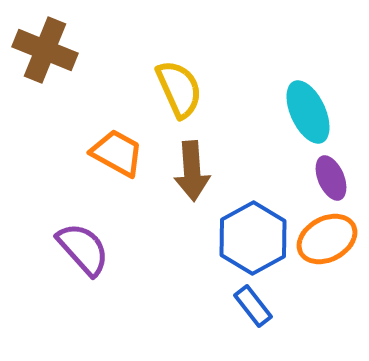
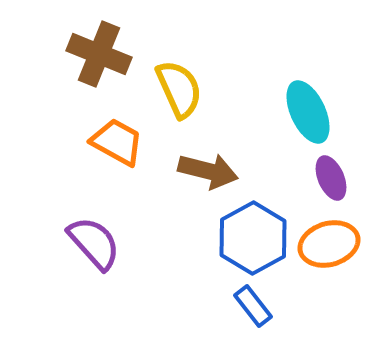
brown cross: moved 54 px right, 4 px down
orange trapezoid: moved 11 px up
brown arrow: moved 16 px right; rotated 72 degrees counterclockwise
orange ellipse: moved 2 px right, 5 px down; rotated 12 degrees clockwise
purple semicircle: moved 11 px right, 6 px up
